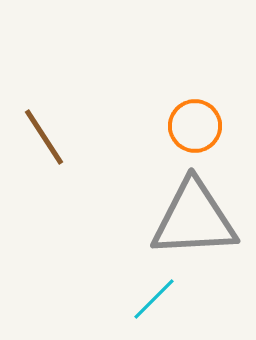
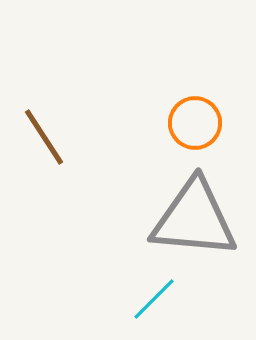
orange circle: moved 3 px up
gray triangle: rotated 8 degrees clockwise
